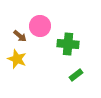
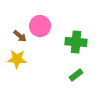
green cross: moved 8 px right, 2 px up
yellow star: rotated 18 degrees counterclockwise
